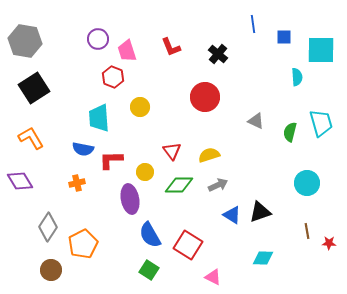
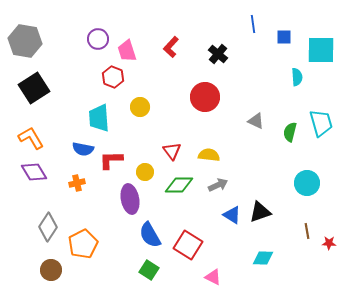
red L-shape at (171, 47): rotated 65 degrees clockwise
yellow semicircle at (209, 155): rotated 25 degrees clockwise
purple diamond at (20, 181): moved 14 px right, 9 px up
